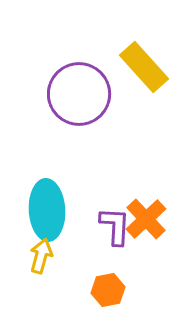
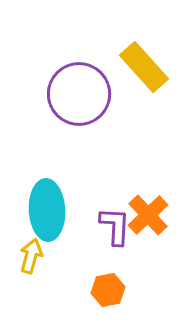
orange cross: moved 2 px right, 4 px up
yellow arrow: moved 10 px left
